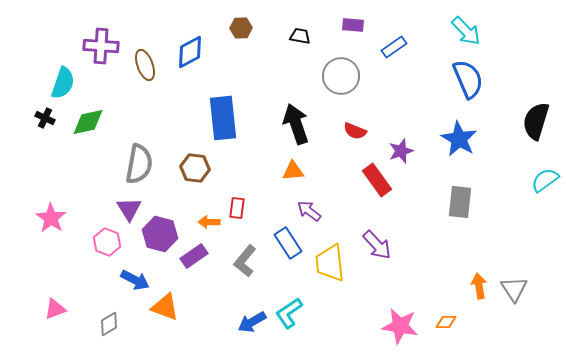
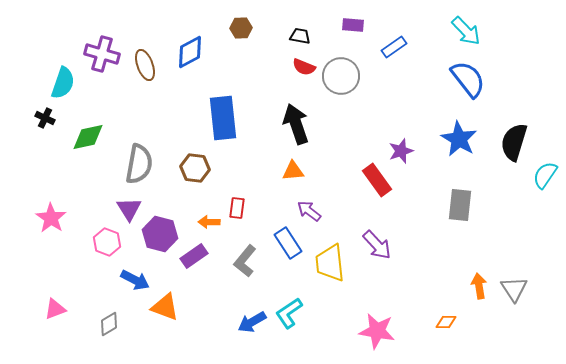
purple cross at (101, 46): moved 1 px right, 8 px down; rotated 12 degrees clockwise
blue semicircle at (468, 79): rotated 15 degrees counterclockwise
black semicircle at (536, 121): moved 22 px left, 21 px down
green diamond at (88, 122): moved 15 px down
red semicircle at (355, 131): moved 51 px left, 64 px up
cyan semicircle at (545, 180): moved 5 px up; rotated 20 degrees counterclockwise
gray rectangle at (460, 202): moved 3 px down
pink star at (400, 326): moved 23 px left, 5 px down
